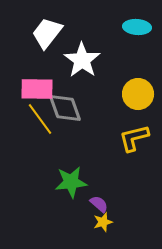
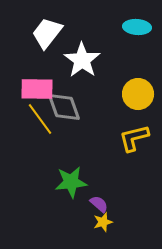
gray diamond: moved 1 px left, 1 px up
